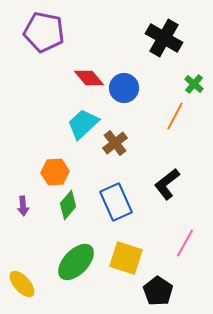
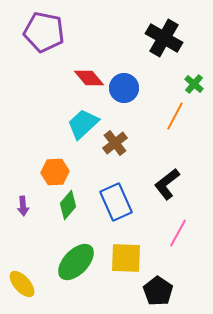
pink line: moved 7 px left, 10 px up
yellow square: rotated 16 degrees counterclockwise
